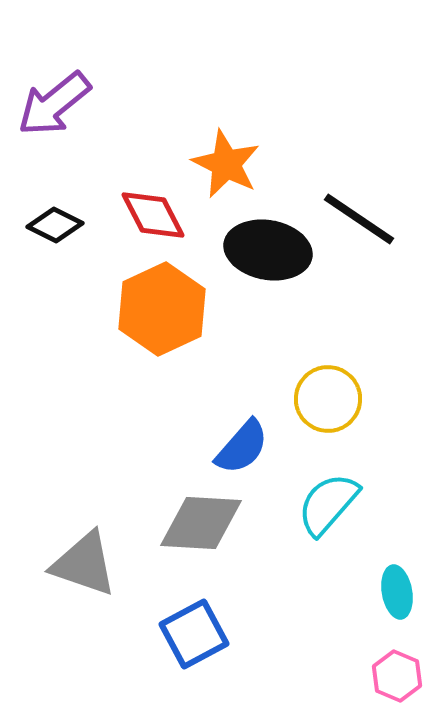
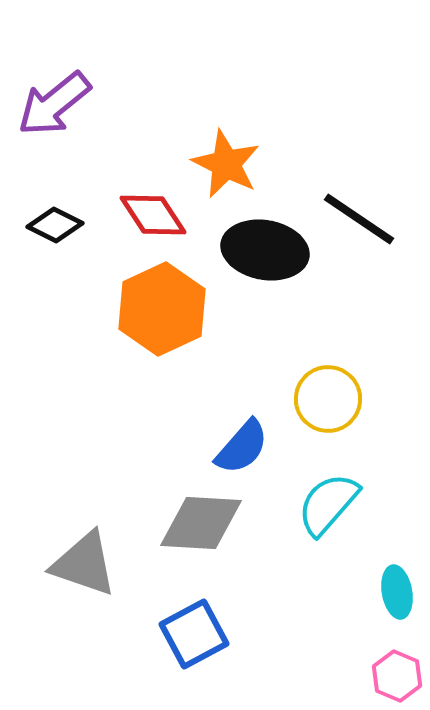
red diamond: rotated 6 degrees counterclockwise
black ellipse: moved 3 px left
